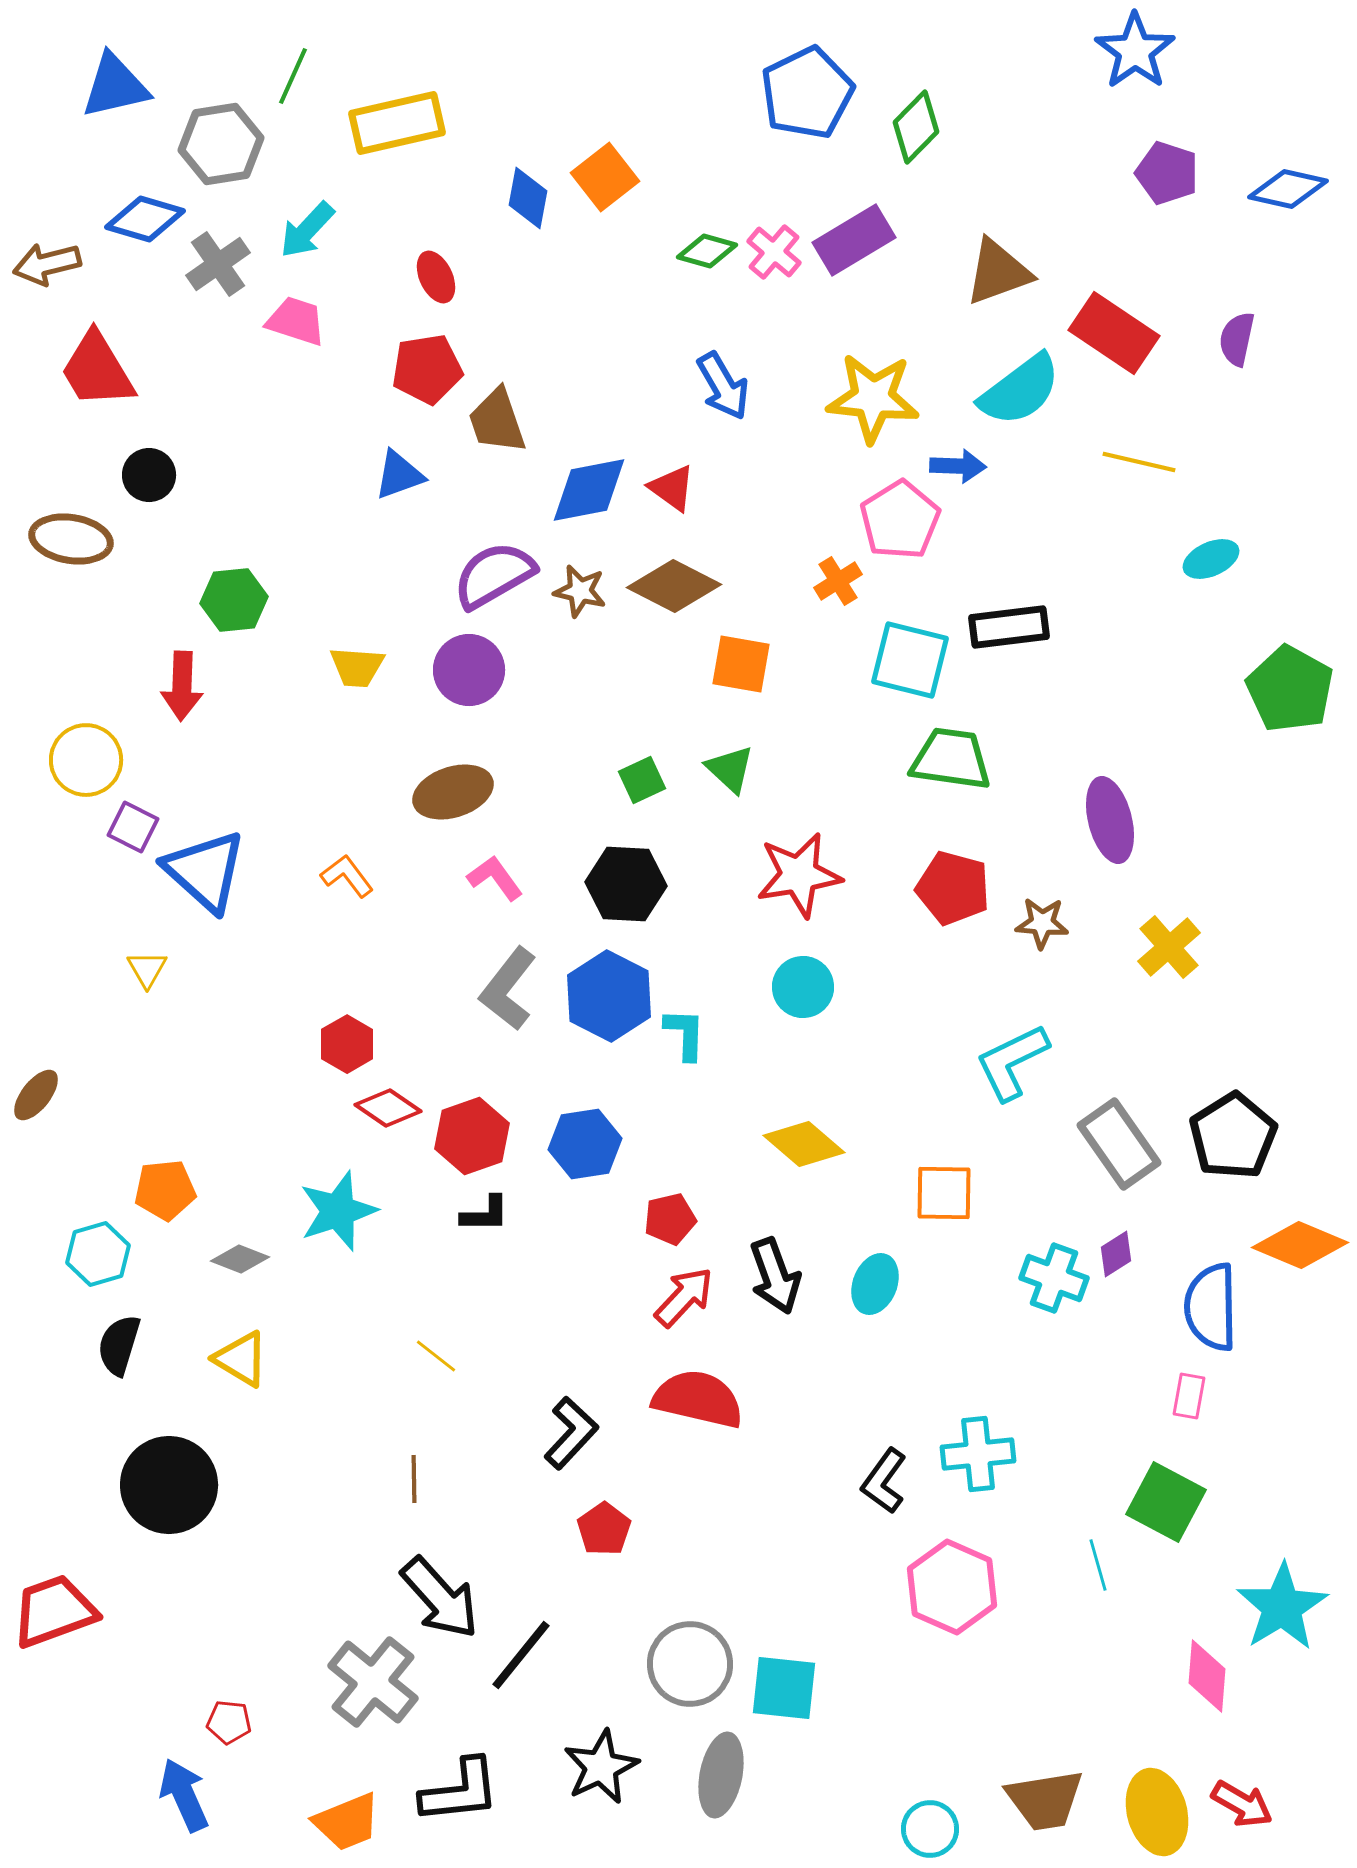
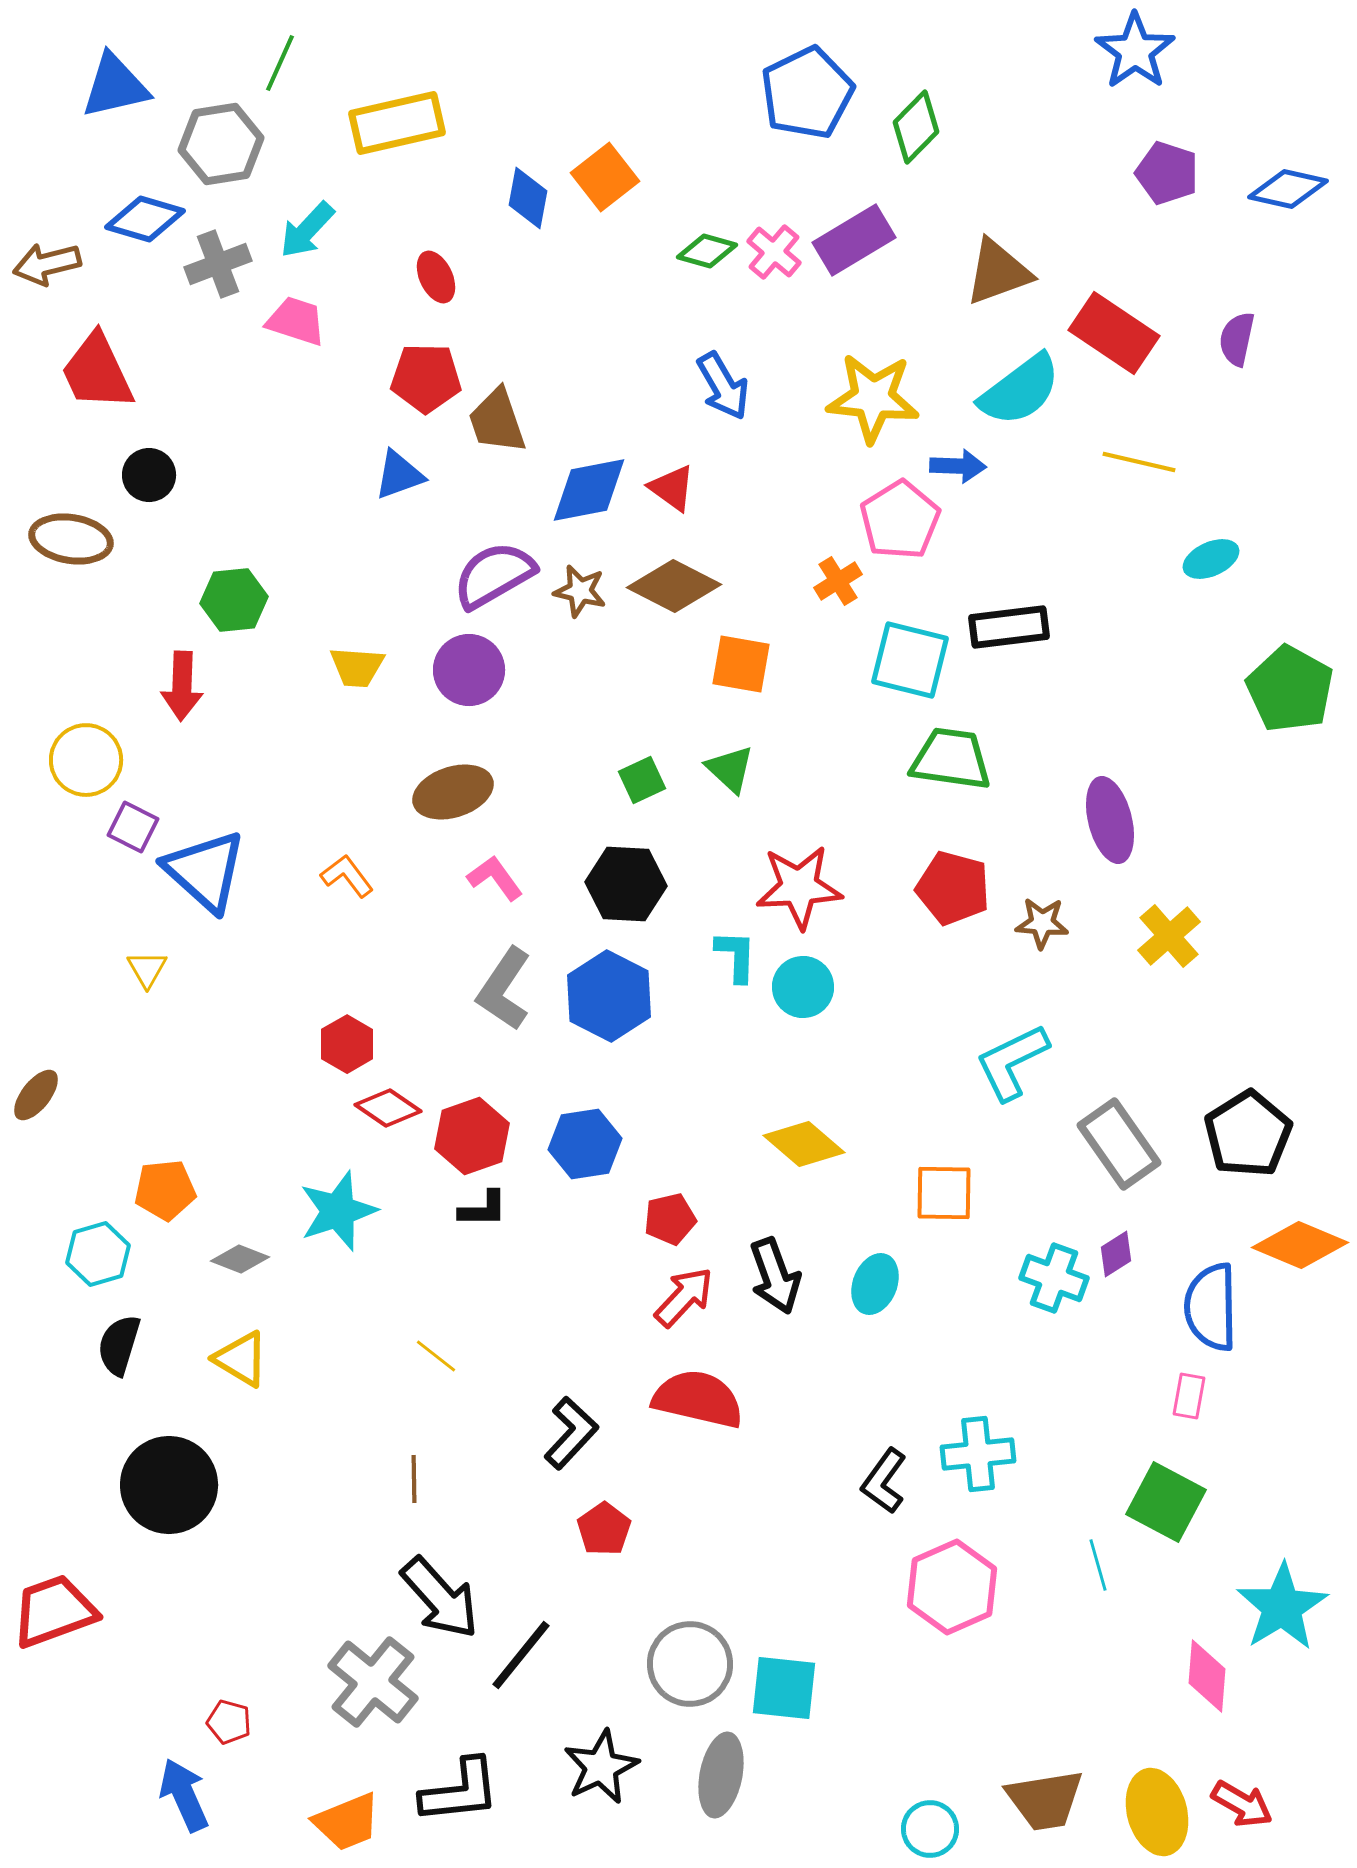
green line at (293, 76): moved 13 px left, 13 px up
gray cross at (218, 264): rotated 14 degrees clockwise
red pentagon at (427, 369): moved 1 px left, 9 px down; rotated 10 degrees clockwise
red trapezoid at (97, 370): moved 2 px down; rotated 6 degrees clockwise
red star at (799, 875): moved 12 px down; rotated 6 degrees clockwise
yellow cross at (1169, 947): moved 11 px up
gray L-shape at (508, 989): moved 4 px left; rotated 4 degrees counterclockwise
cyan L-shape at (685, 1034): moved 51 px right, 78 px up
black pentagon at (1233, 1136): moved 15 px right, 2 px up
black L-shape at (485, 1214): moved 2 px left, 5 px up
pink hexagon at (952, 1587): rotated 12 degrees clockwise
red pentagon at (229, 1722): rotated 9 degrees clockwise
